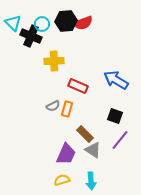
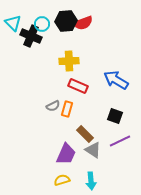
yellow cross: moved 15 px right
purple line: moved 1 px down; rotated 25 degrees clockwise
